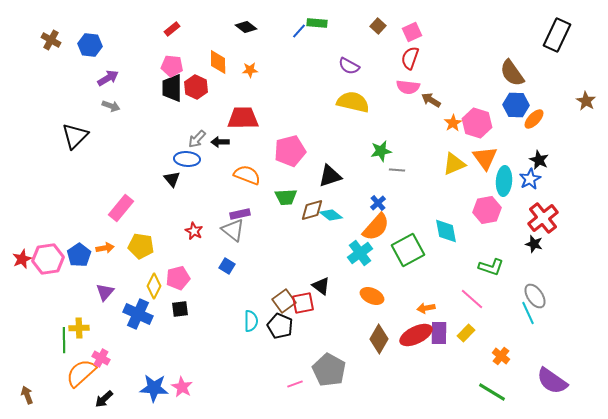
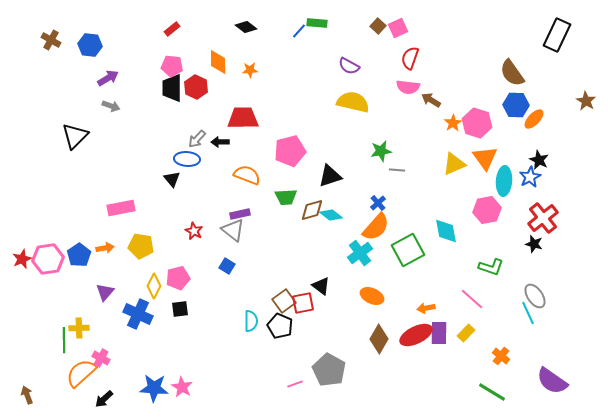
pink square at (412, 32): moved 14 px left, 4 px up
blue star at (530, 179): moved 2 px up
pink rectangle at (121, 208): rotated 40 degrees clockwise
